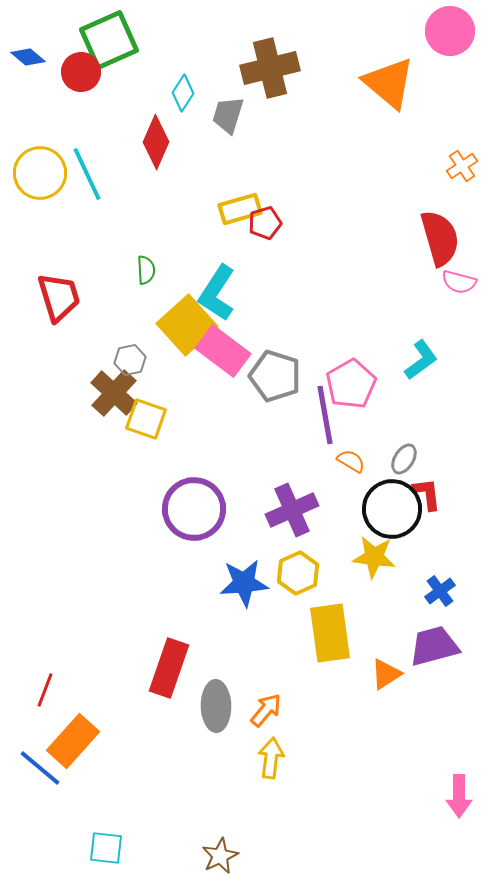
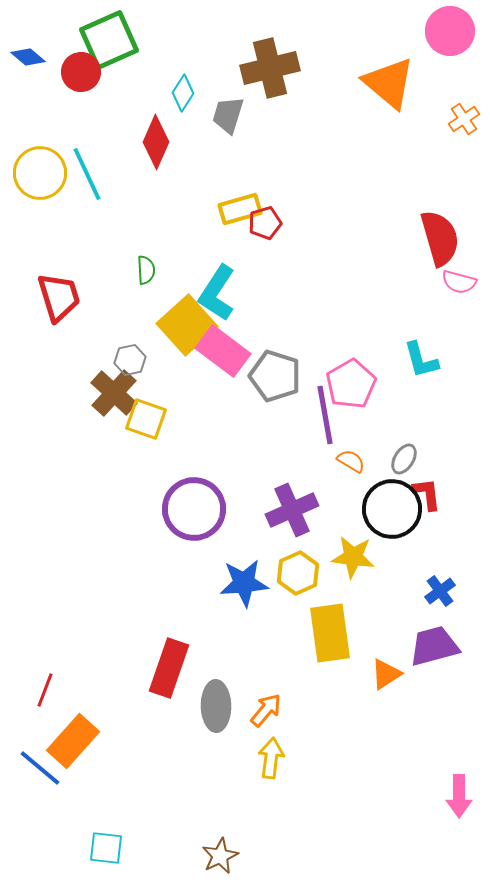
orange cross at (462, 166): moved 2 px right, 47 px up
cyan L-shape at (421, 360): rotated 111 degrees clockwise
yellow star at (374, 557): moved 21 px left
